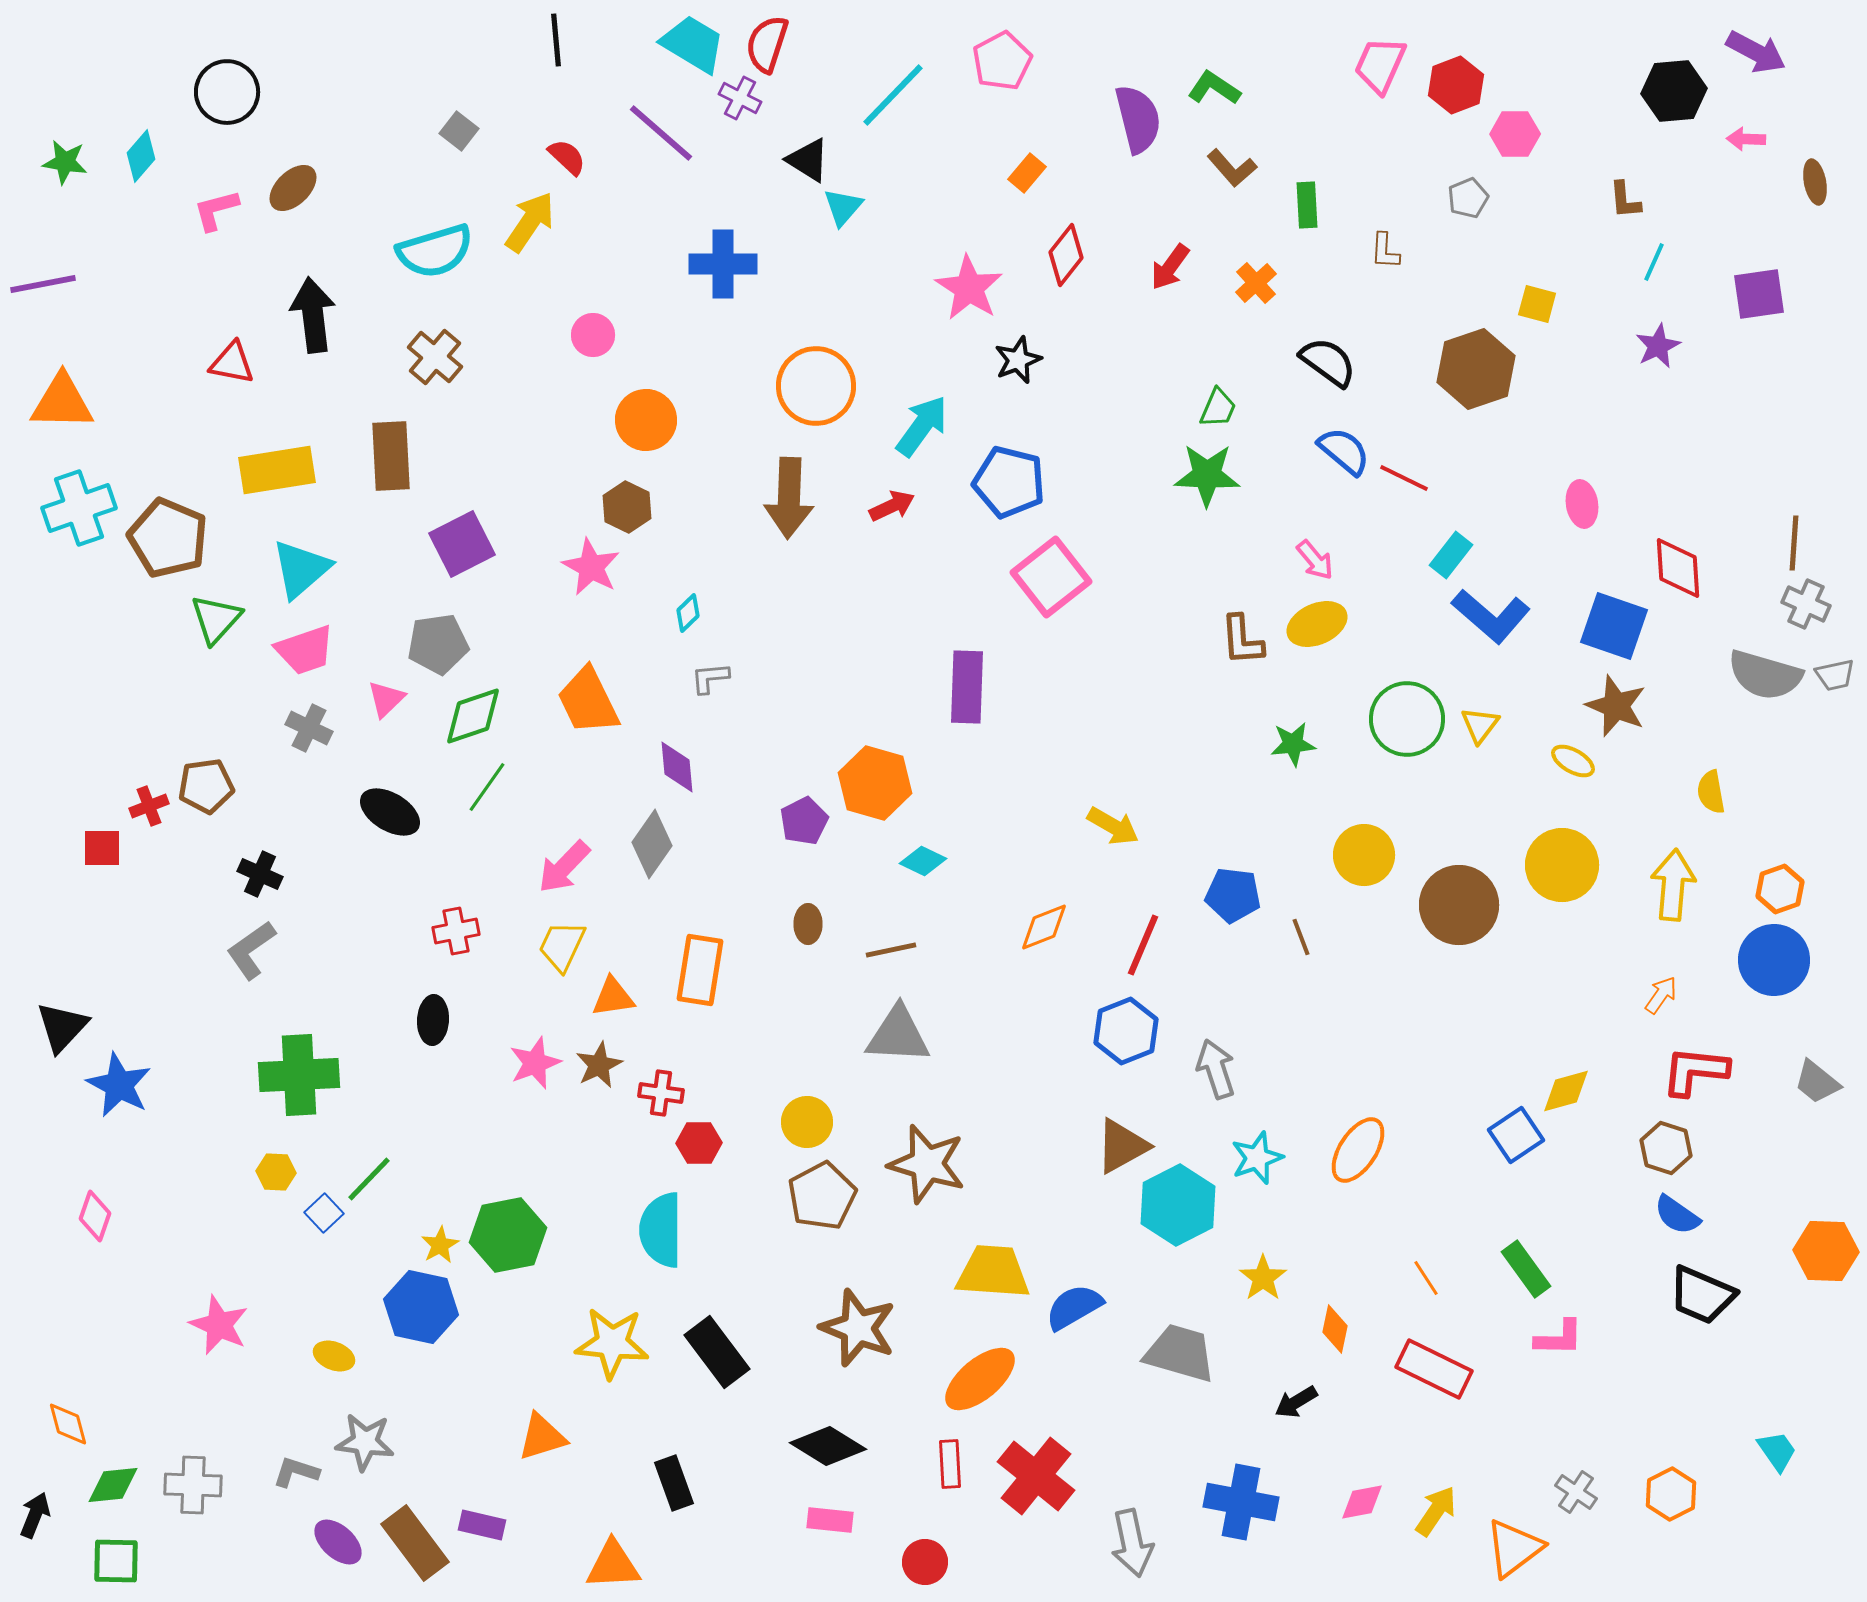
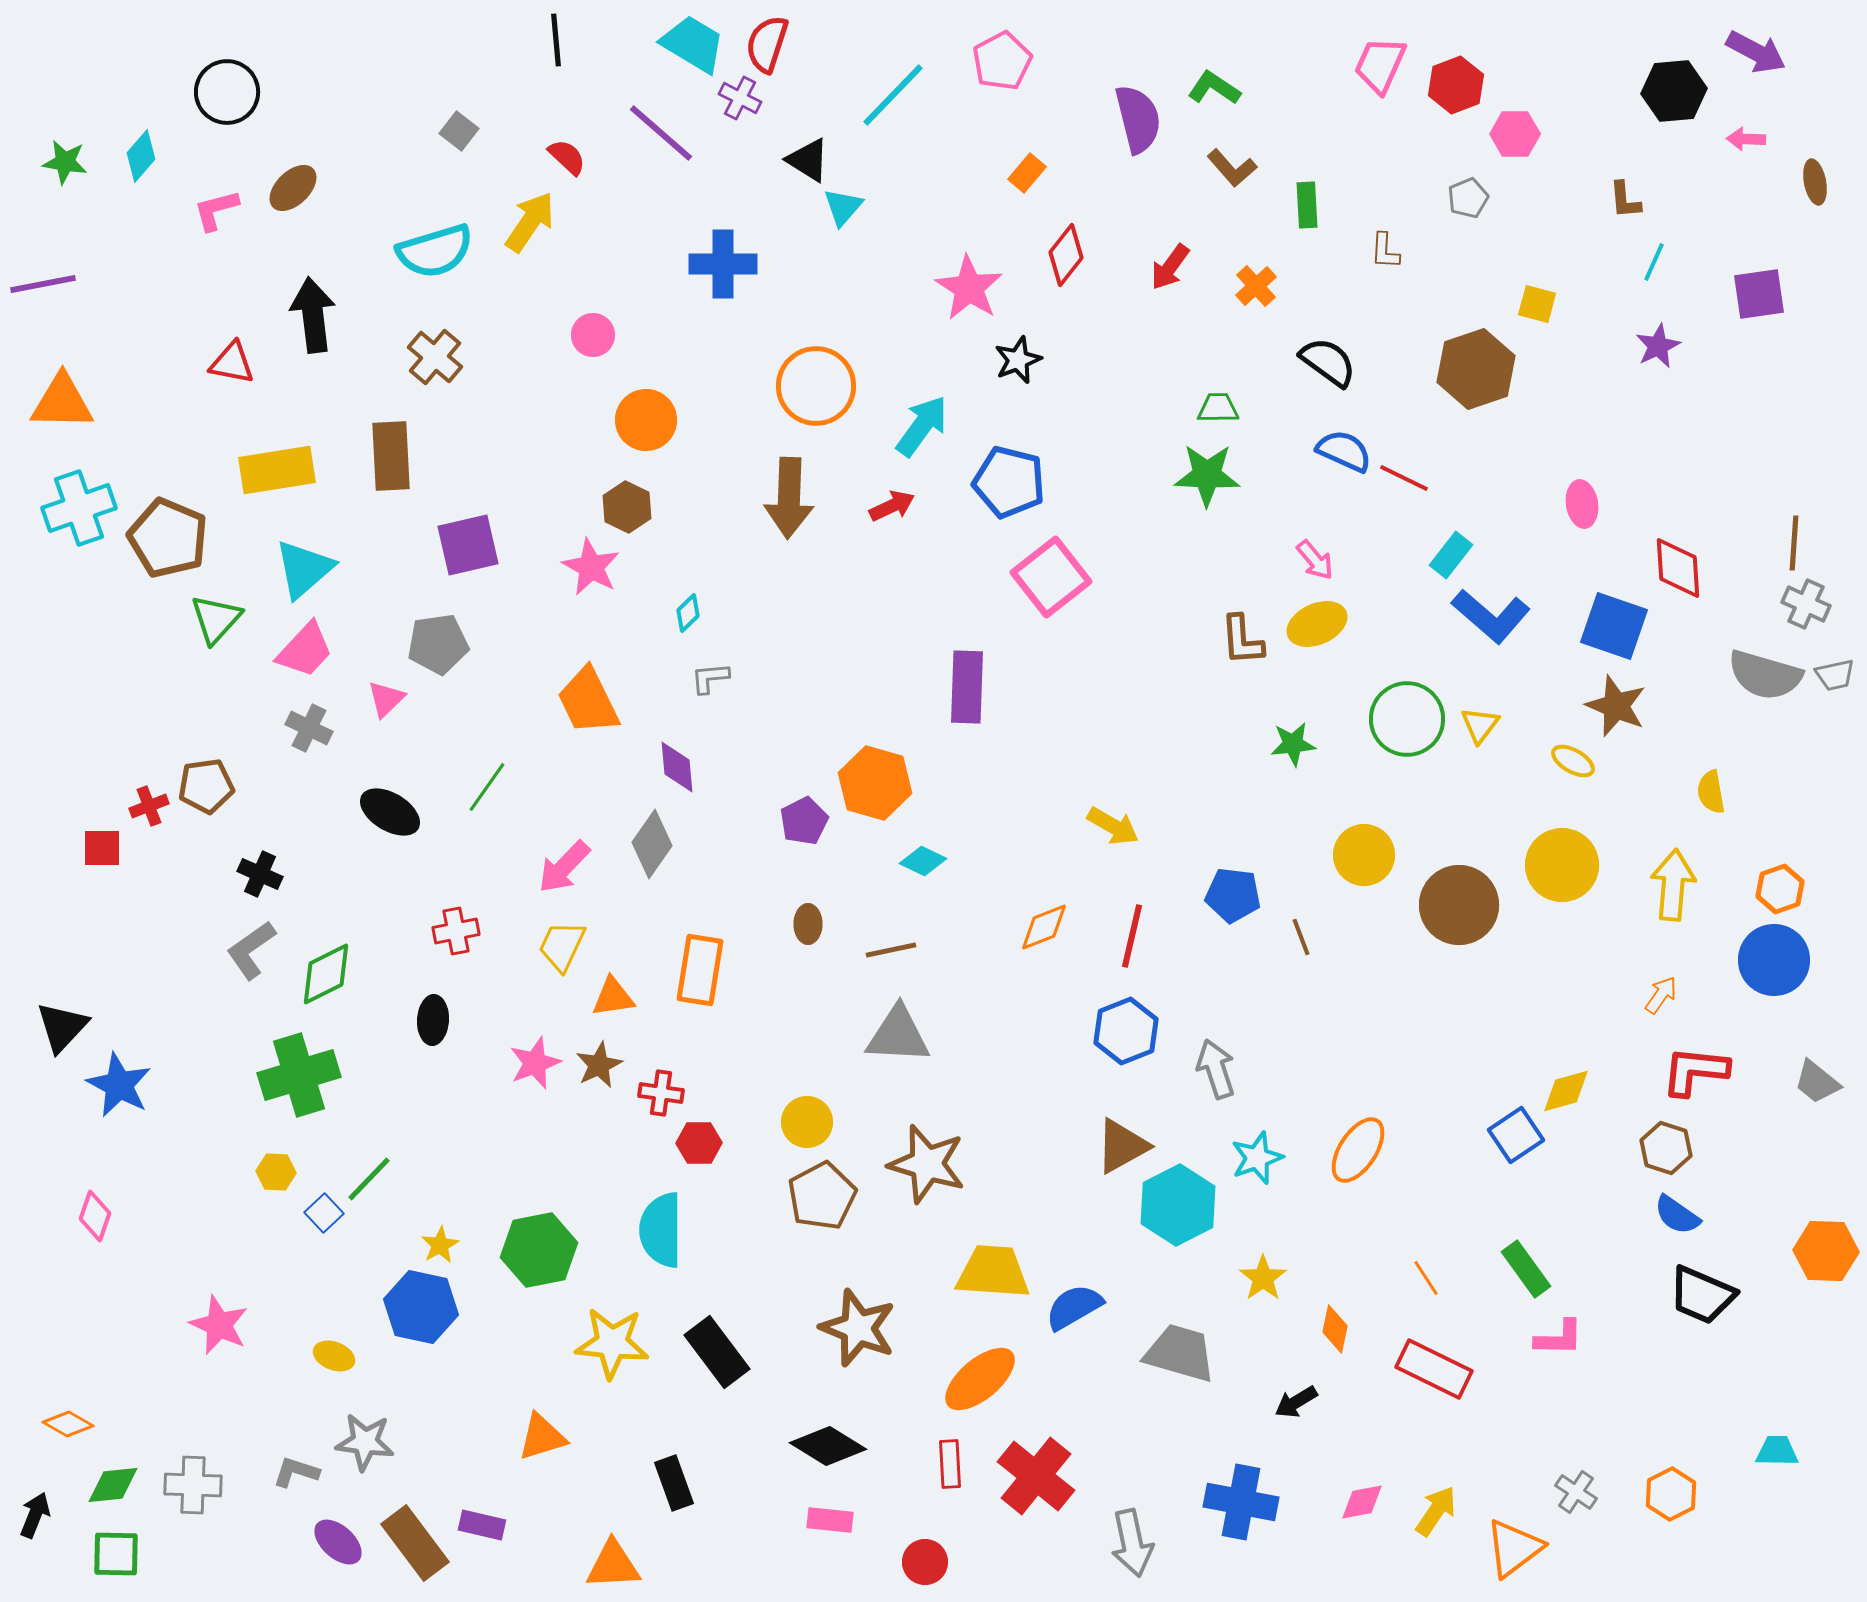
orange cross at (1256, 283): moved 3 px down
green trapezoid at (1218, 408): rotated 114 degrees counterclockwise
blue semicircle at (1344, 451): rotated 16 degrees counterclockwise
purple square at (462, 544): moved 6 px right, 1 px down; rotated 14 degrees clockwise
cyan triangle at (301, 569): moved 3 px right
pink trapezoid at (305, 650): rotated 28 degrees counterclockwise
green diamond at (473, 716): moved 147 px left, 258 px down; rotated 8 degrees counterclockwise
red line at (1143, 945): moved 11 px left, 9 px up; rotated 10 degrees counterclockwise
green cross at (299, 1075): rotated 14 degrees counterclockwise
green hexagon at (508, 1235): moved 31 px right, 15 px down
orange diamond at (68, 1424): rotated 45 degrees counterclockwise
cyan trapezoid at (1777, 1451): rotated 54 degrees counterclockwise
green square at (116, 1561): moved 7 px up
